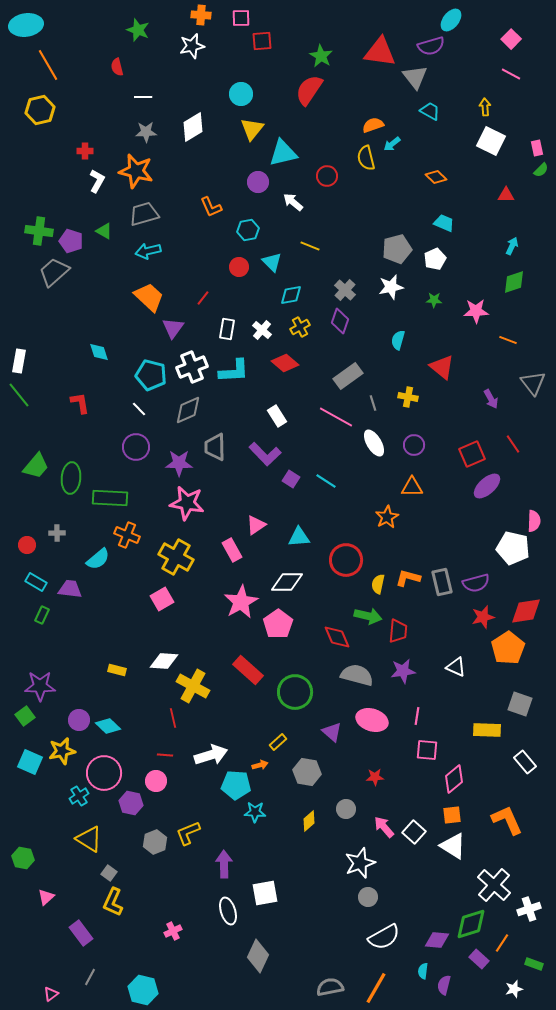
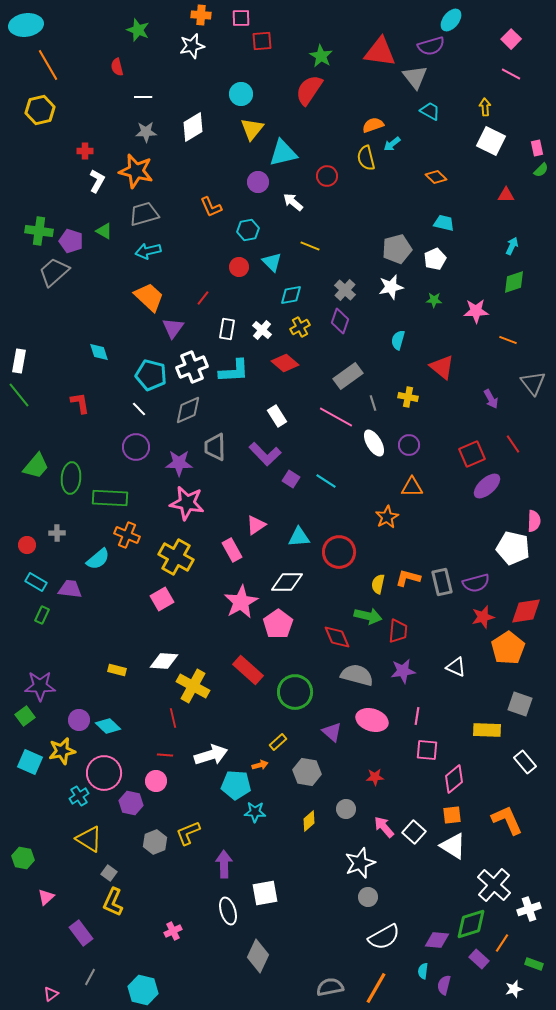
cyan trapezoid at (444, 223): rotated 10 degrees counterclockwise
purple circle at (414, 445): moved 5 px left
red circle at (346, 560): moved 7 px left, 8 px up
